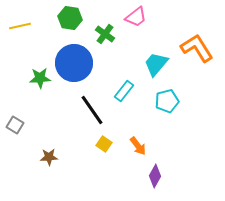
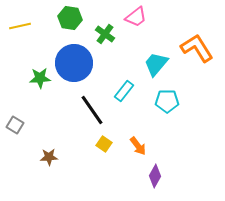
cyan pentagon: rotated 15 degrees clockwise
